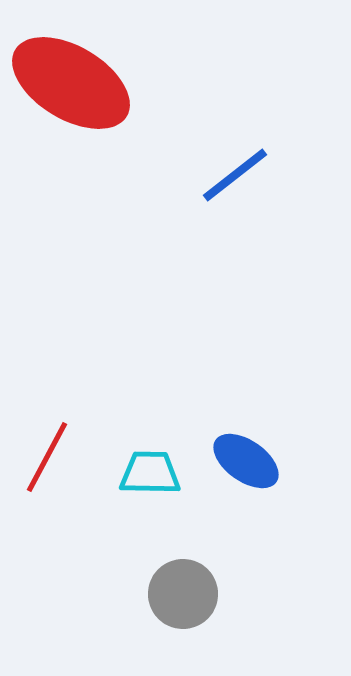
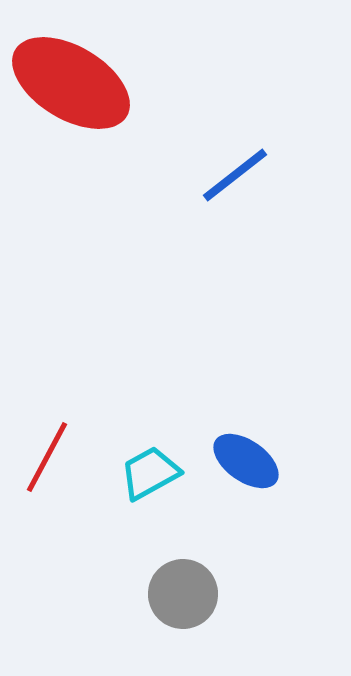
cyan trapezoid: rotated 30 degrees counterclockwise
